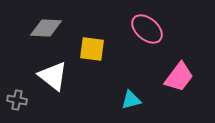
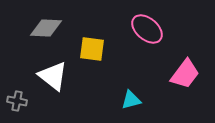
pink trapezoid: moved 6 px right, 3 px up
gray cross: moved 1 px down
